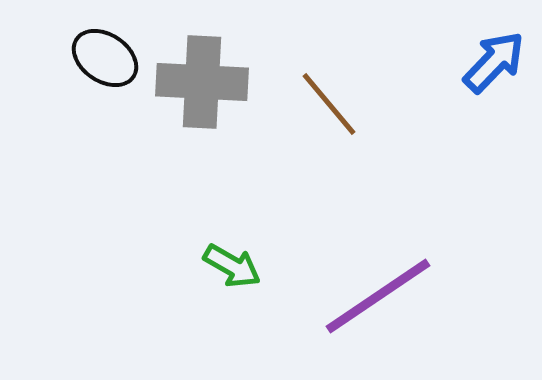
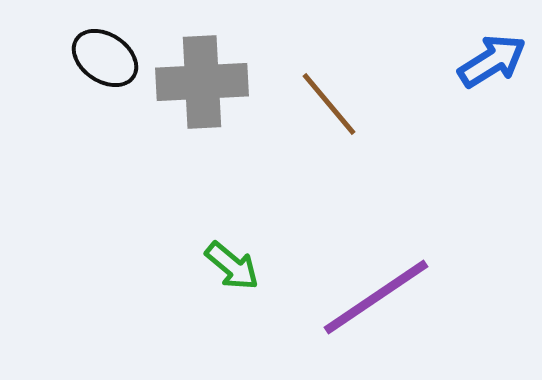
blue arrow: moved 2 px left, 1 px up; rotated 14 degrees clockwise
gray cross: rotated 6 degrees counterclockwise
green arrow: rotated 10 degrees clockwise
purple line: moved 2 px left, 1 px down
